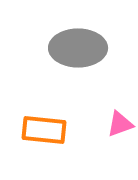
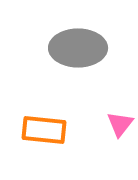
pink triangle: rotated 32 degrees counterclockwise
